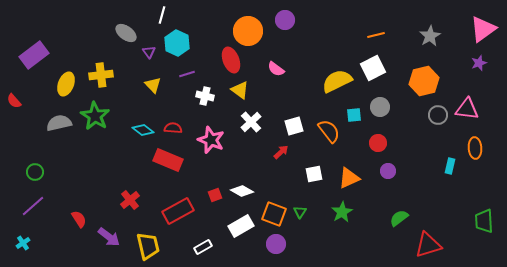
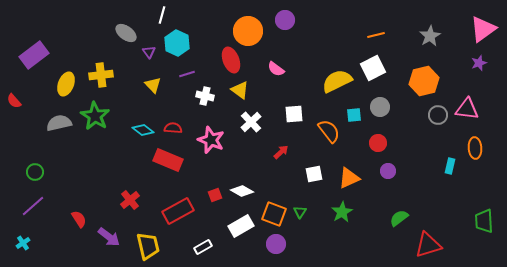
white square at (294, 126): moved 12 px up; rotated 12 degrees clockwise
